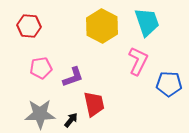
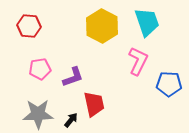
pink pentagon: moved 1 px left, 1 px down
gray star: moved 2 px left
